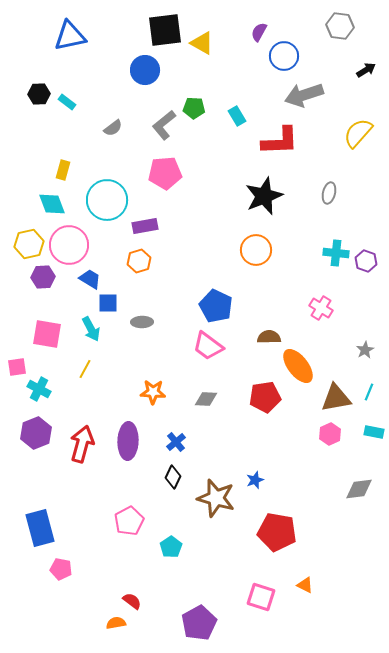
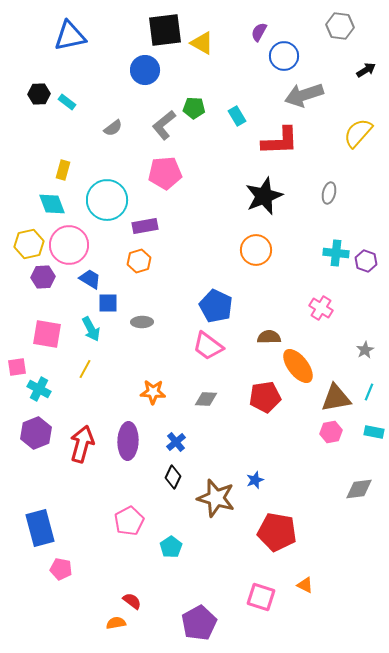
pink hexagon at (330, 434): moved 1 px right, 2 px up; rotated 15 degrees clockwise
